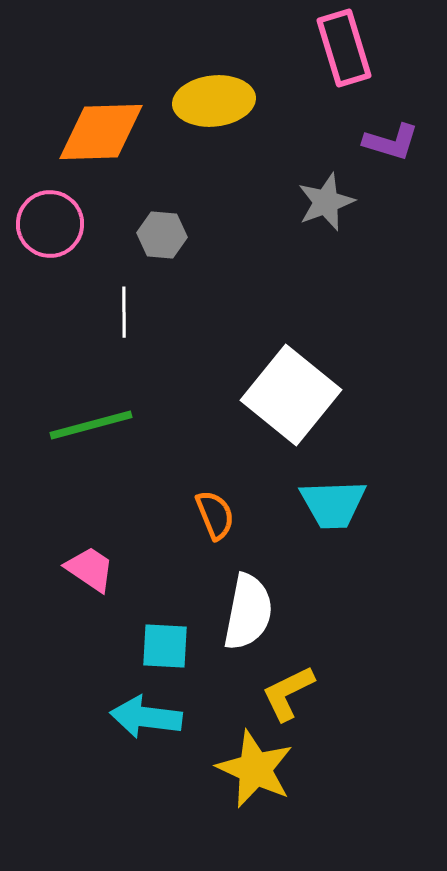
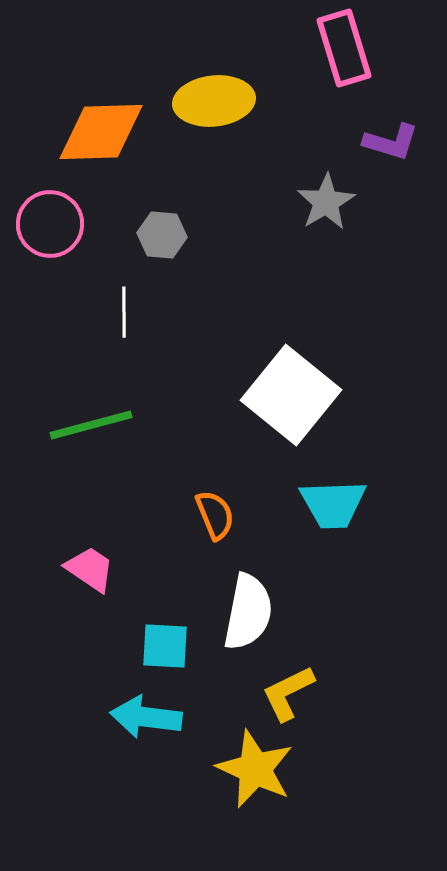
gray star: rotated 10 degrees counterclockwise
